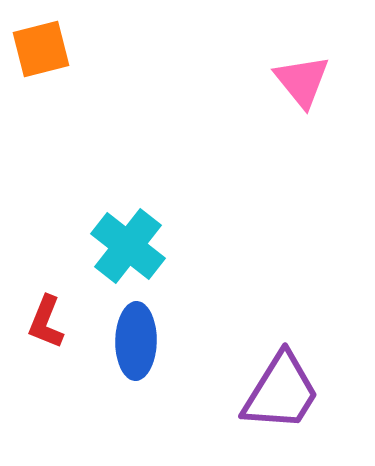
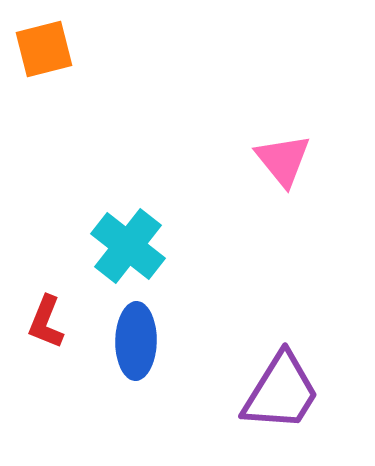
orange square: moved 3 px right
pink triangle: moved 19 px left, 79 px down
